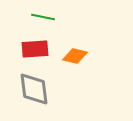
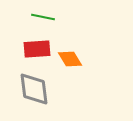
red rectangle: moved 2 px right
orange diamond: moved 5 px left, 3 px down; rotated 45 degrees clockwise
